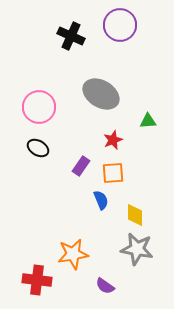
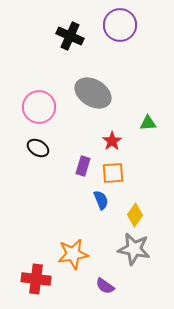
black cross: moved 1 px left
gray ellipse: moved 8 px left, 1 px up
green triangle: moved 2 px down
red star: moved 1 px left, 1 px down; rotated 12 degrees counterclockwise
purple rectangle: moved 2 px right; rotated 18 degrees counterclockwise
yellow diamond: rotated 35 degrees clockwise
gray star: moved 3 px left
red cross: moved 1 px left, 1 px up
